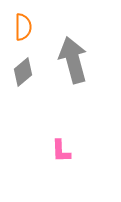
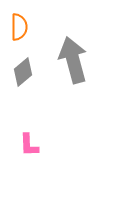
orange semicircle: moved 4 px left
pink L-shape: moved 32 px left, 6 px up
